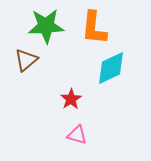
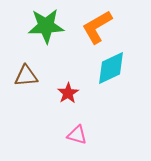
orange L-shape: moved 3 px right, 1 px up; rotated 54 degrees clockwise
brown triangle: moved 16 px down; rotated 35 degrees clockwise
red star: moved 3 px left, 6 px up
